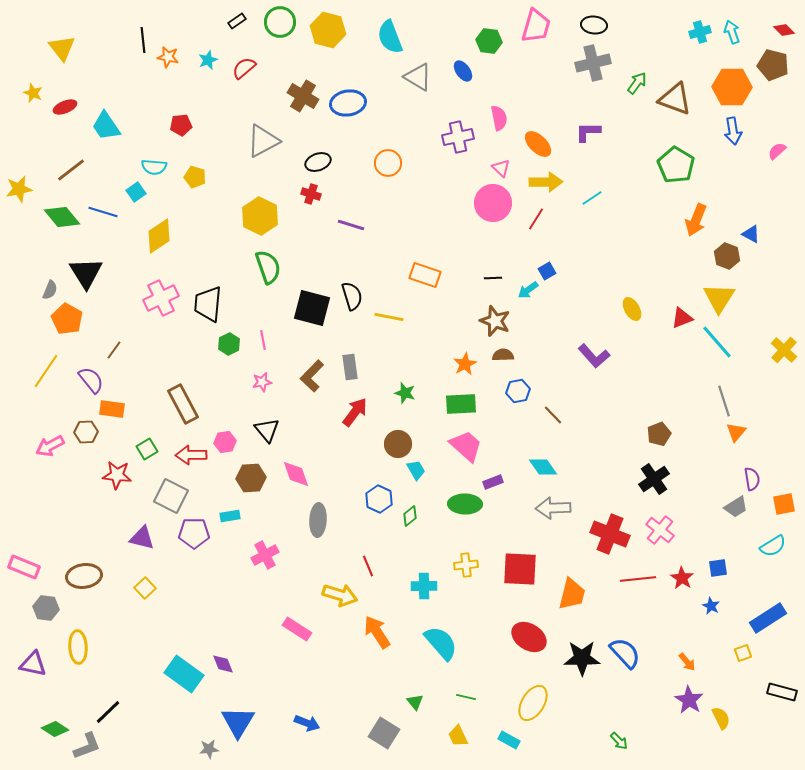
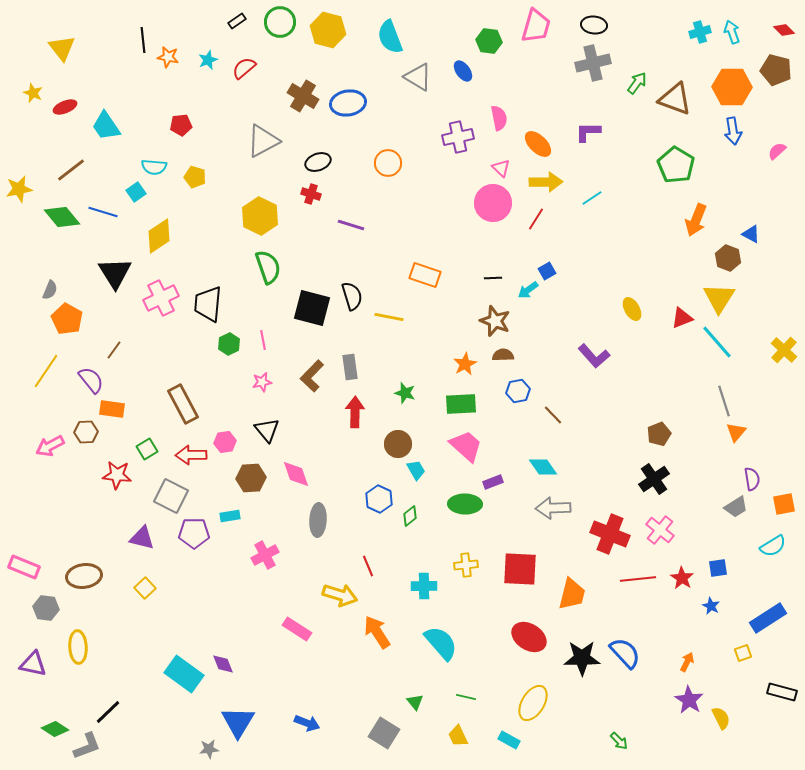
brown pentagon at (773, 65): moved 3 px right, 5 px down
brown hexagon at (727, 256): moved 1 px right, 2 px down
black triangle at (86, 273): moved 29 px right
red arrow at (355, 412): rotated 36 degrees counterclockwise
orange arrow at (687, 662): rotated 114 degrees counterclockwise
